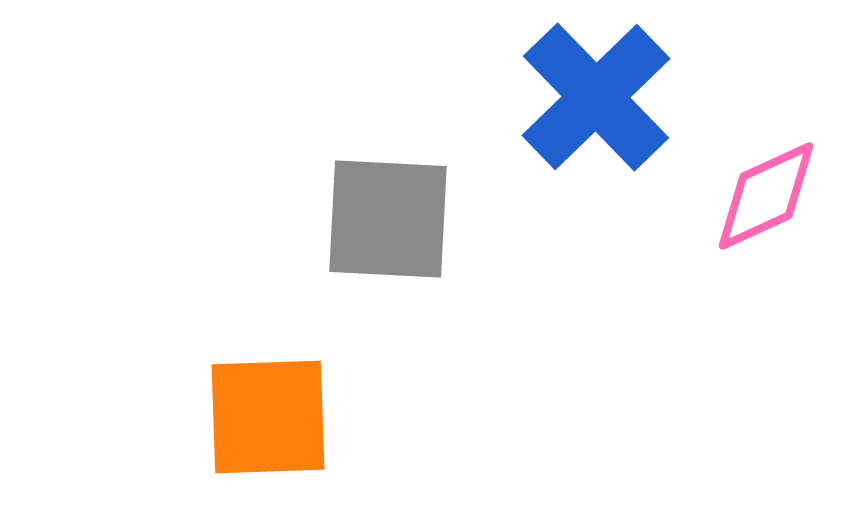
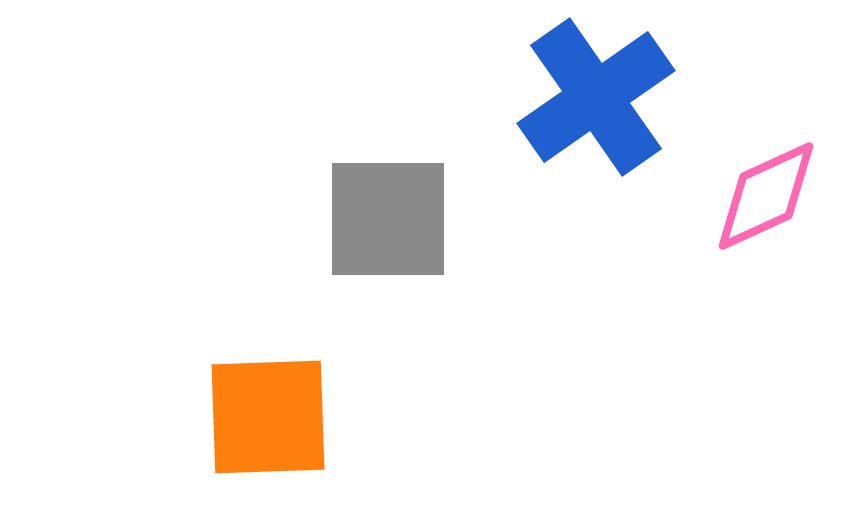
blue cross: rotated 9 degrees clockwise
gray square: rotated 3 degrees counterclockwise
